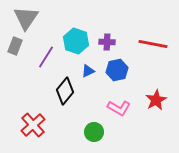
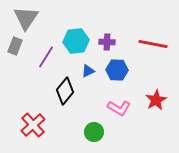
cyan hexagon: rotated 25 degrees counterclockwise
blue hexagon: rotated 15 degrees clockwise
